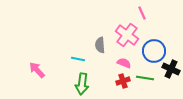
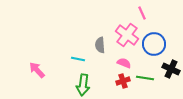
blue circle: moved 7 px up
green arrow: moved 1 px right, 1 px down
